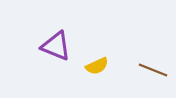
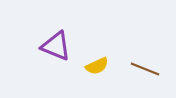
brown line: moved 8 px left, 1 px up
